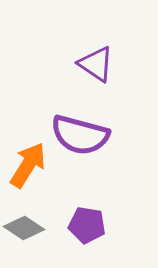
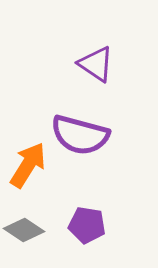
gray diamond: moved 2 px down
